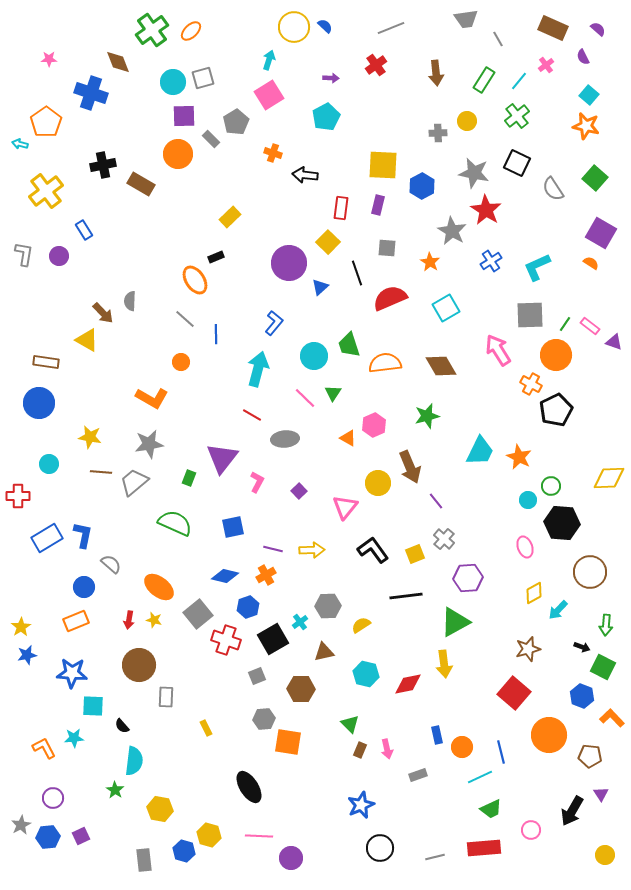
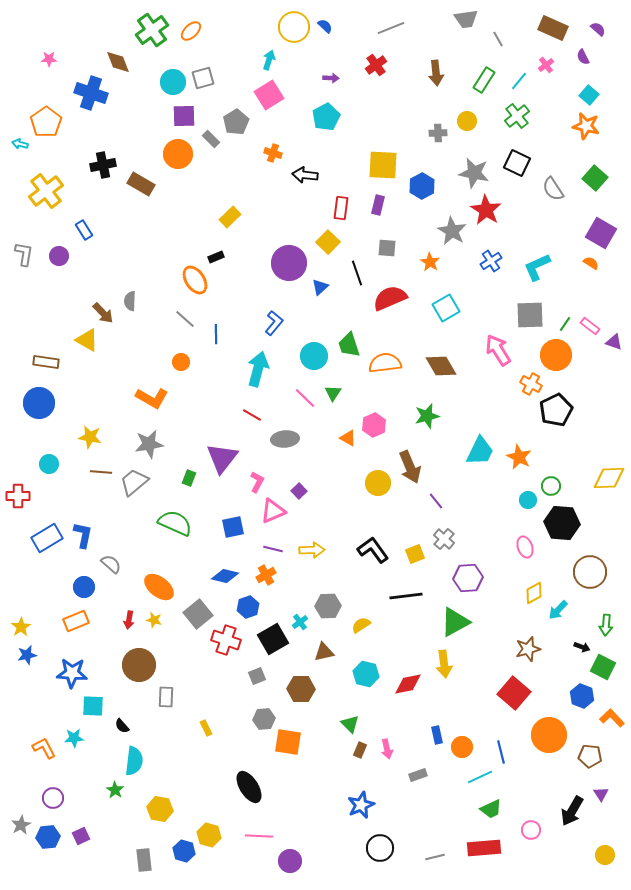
pink triangle at (345, 507): moved 72 px left, 4 px down; rotated 28 degrees clockwise
purple circle at (291, 858): moved 1 px left, 3 px down
